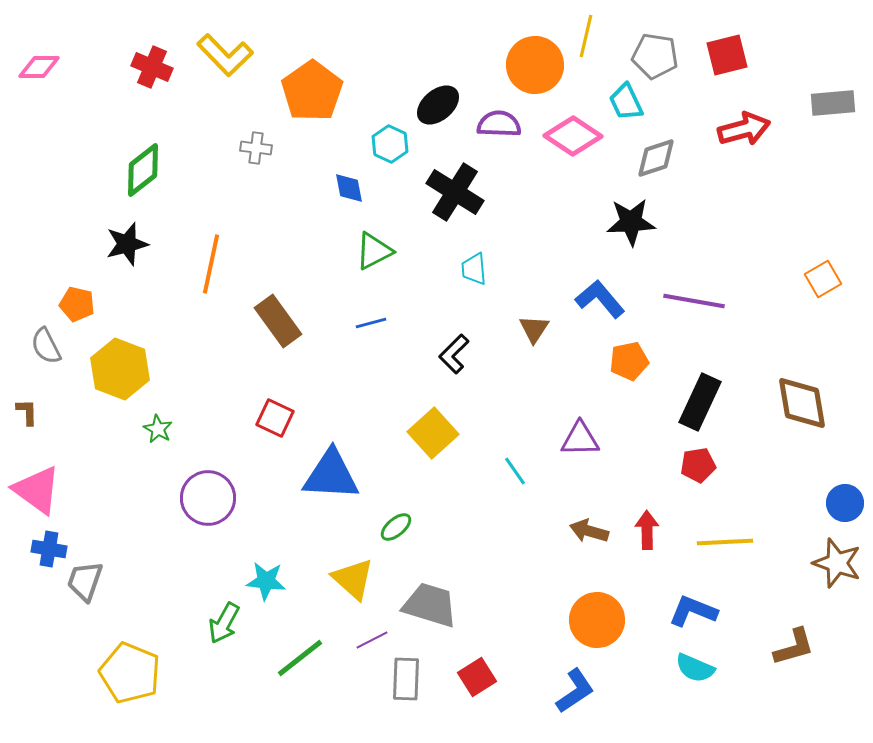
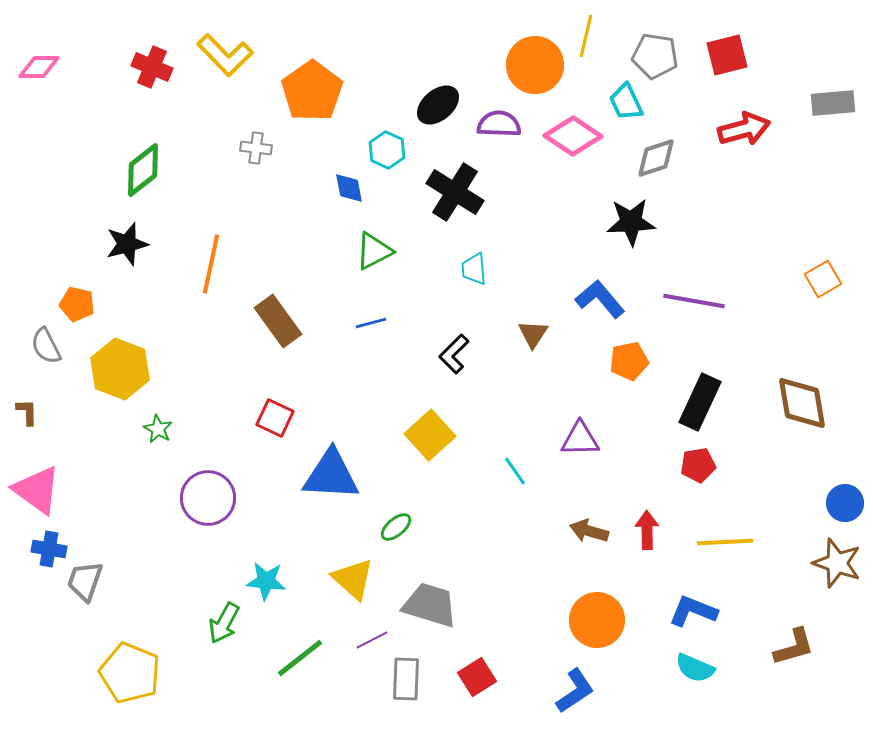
cyan hexagon at (390, 144): moved 3 px left, 6 px down
brown triangle at (534, 329): moved 1 px left, 5 px down
yellow square at (433, 433): moved 3 px left, 2 px down
